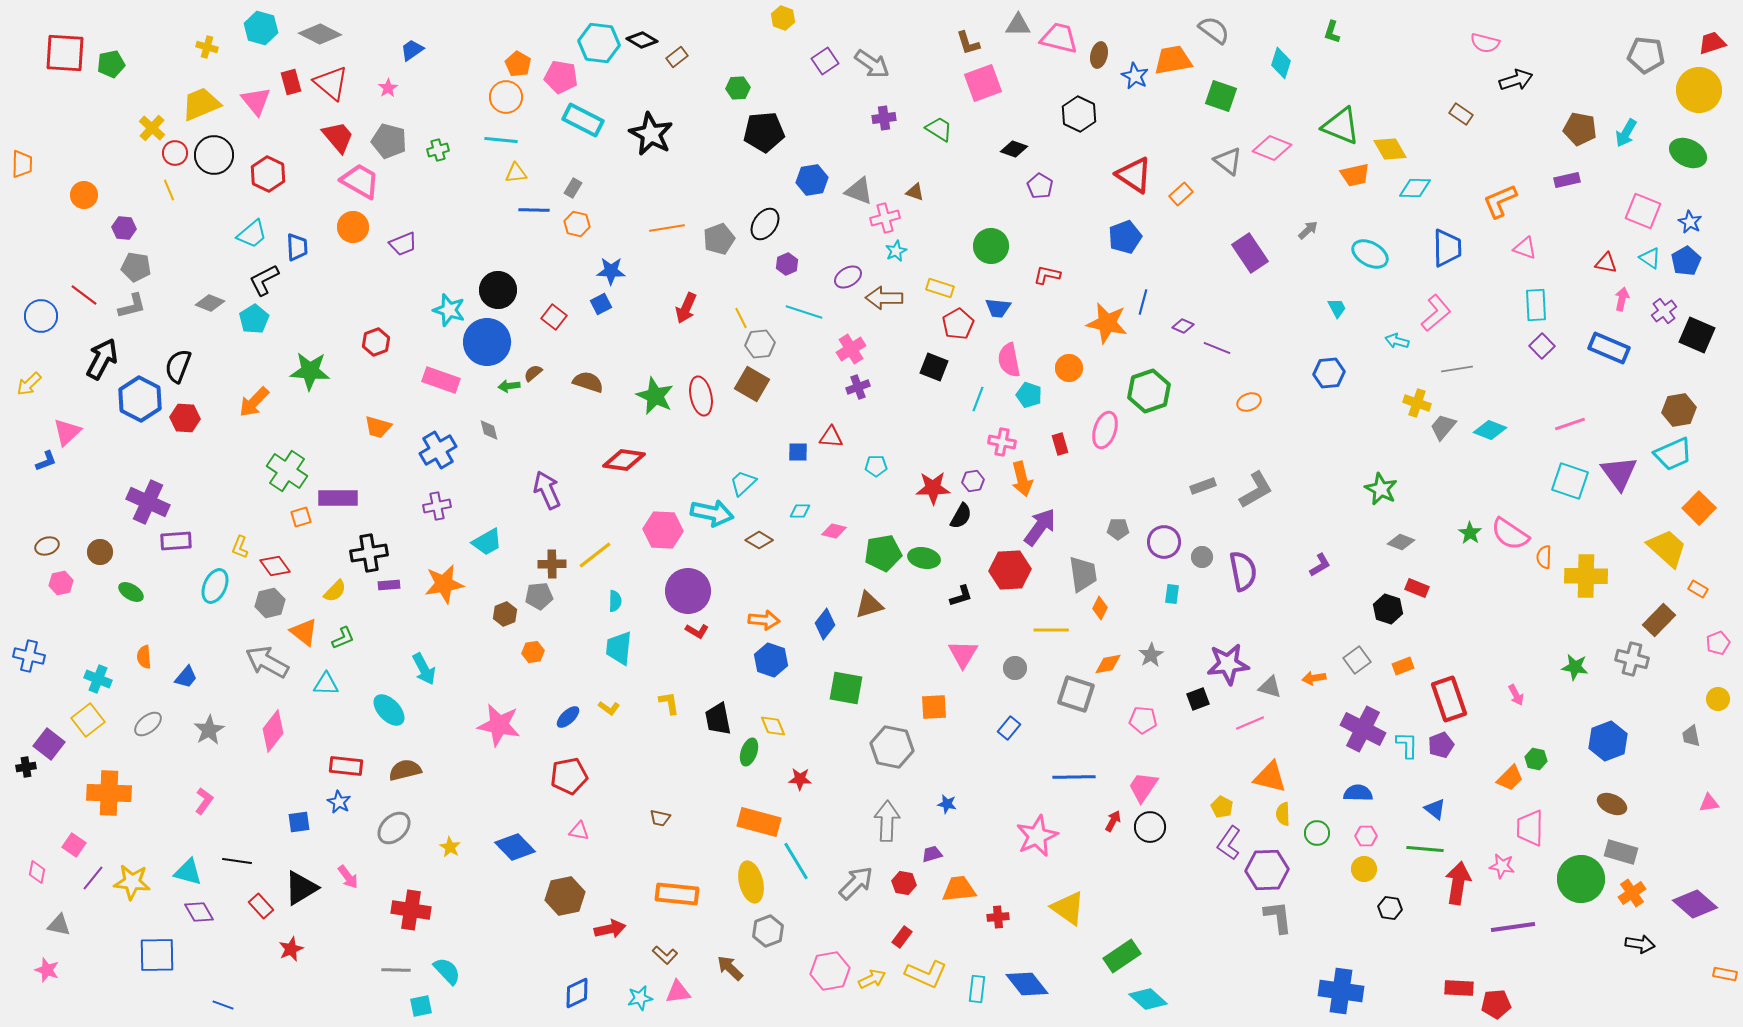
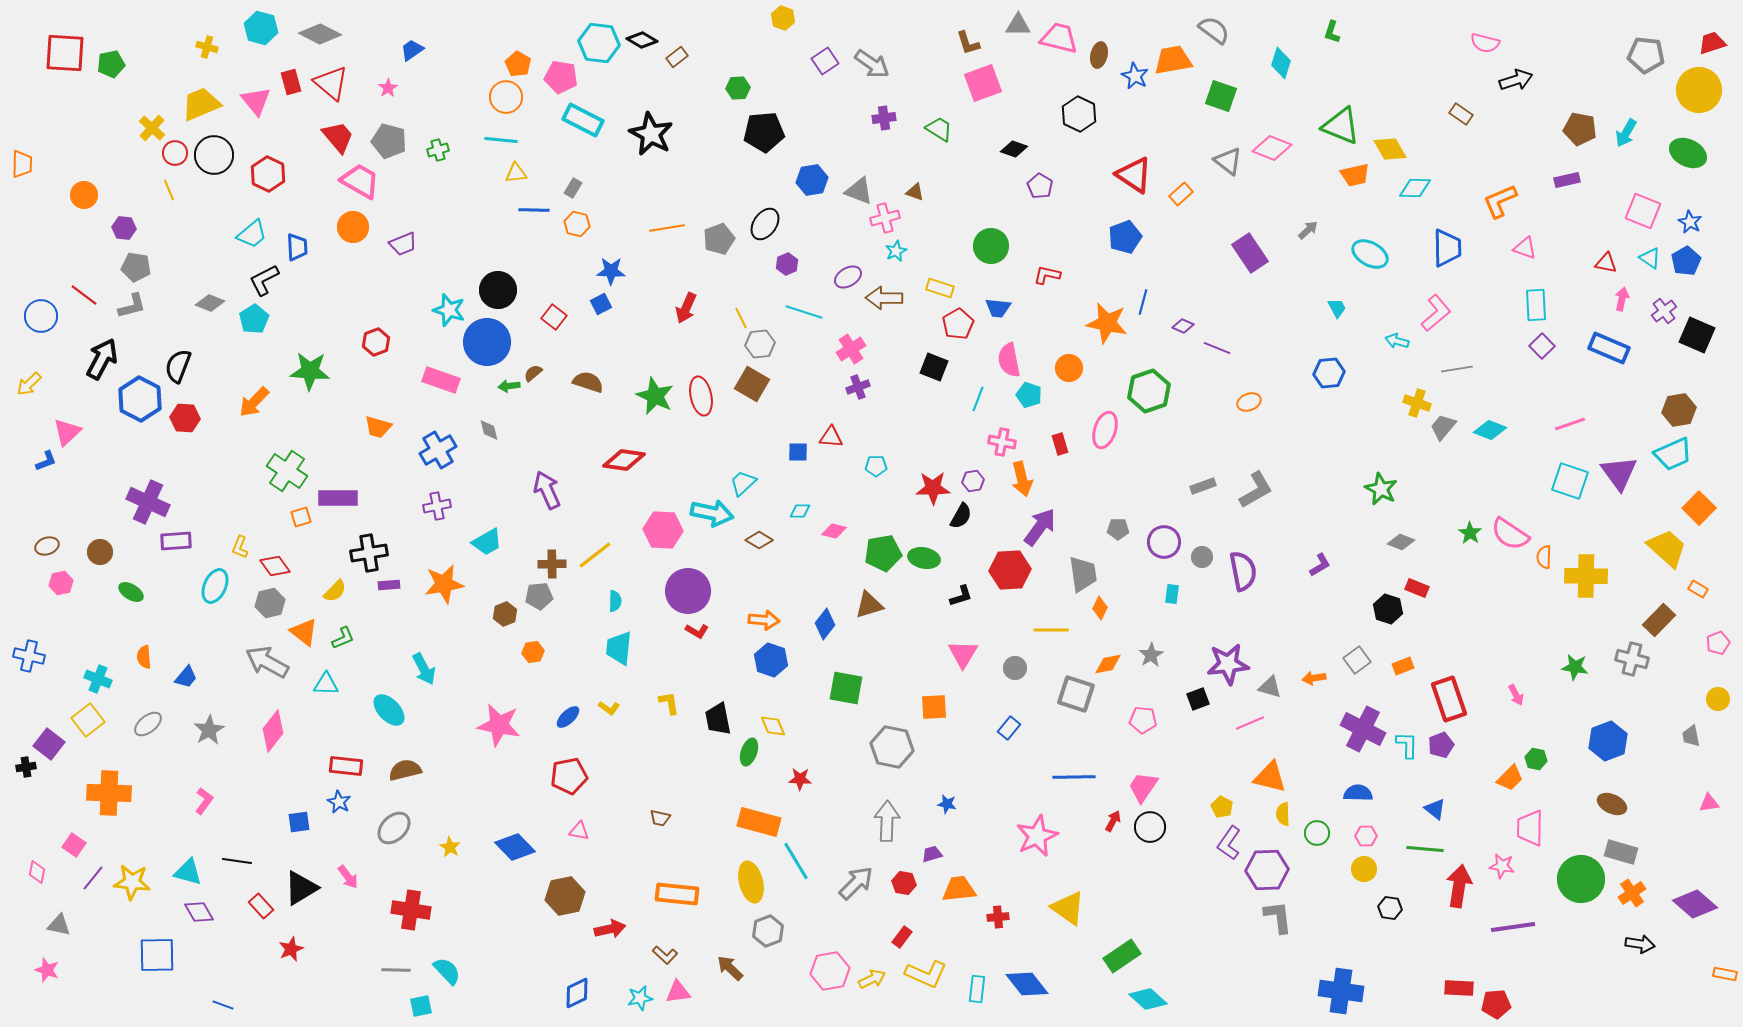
red arrow at (1458, 883): moved 1 px right, 3 px down
